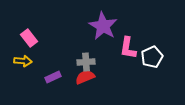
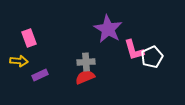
purple star: moved 5 px right, 3 px down
pink rectangle: rotated 18 degrees clockwise
pink L-shape: moved 6 px right, 2 px down; rotated 25 degrees counterclockwise
yellow arrow: moved 4 px left
purple rectangle: moved 13 px left, 2 px up
